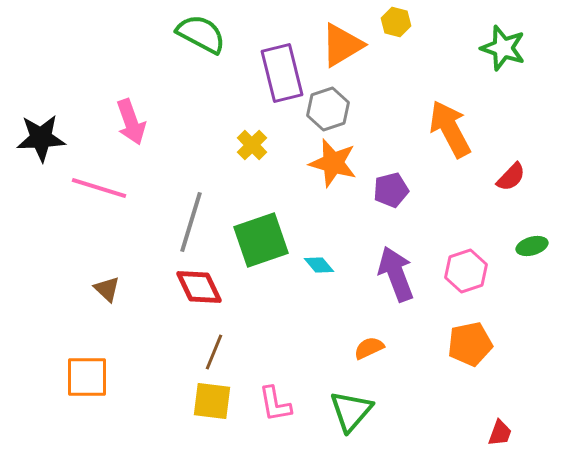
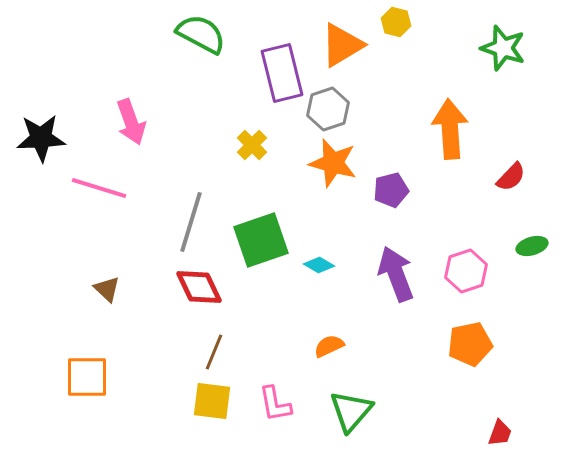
orange arrow: rotated 24 degrees clockwise
cyan diamond: rotated 20 degrees counterclockwise
orange semicircle: moved 40 px left, 2 px up
